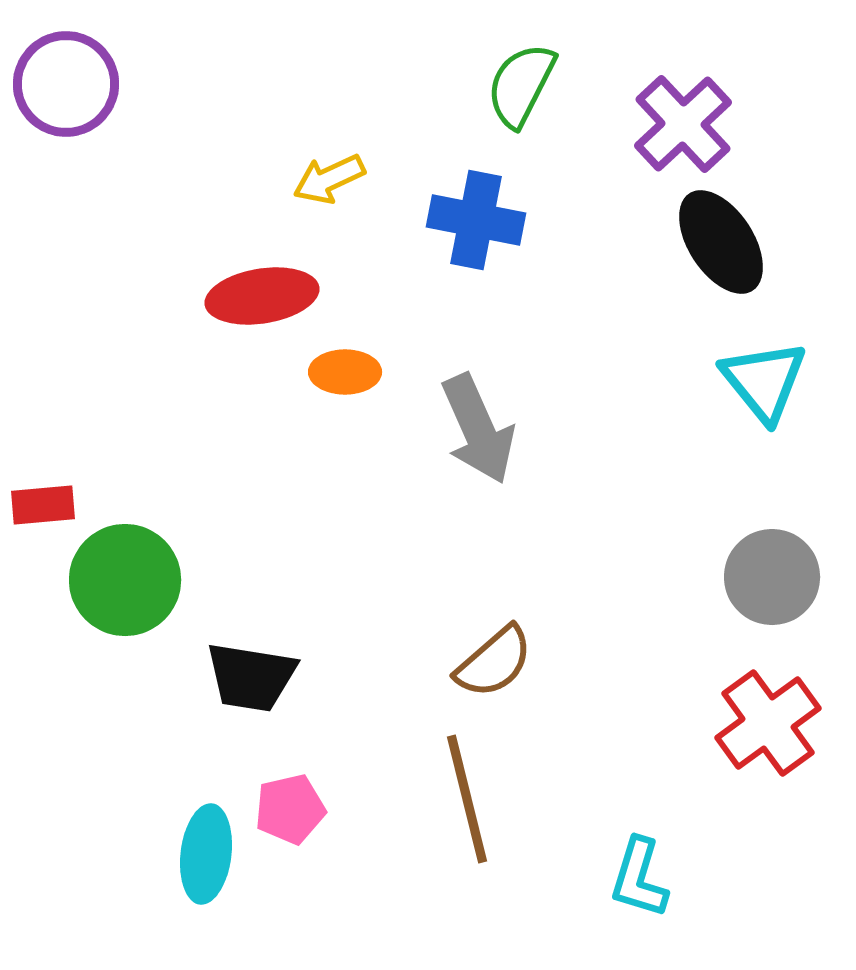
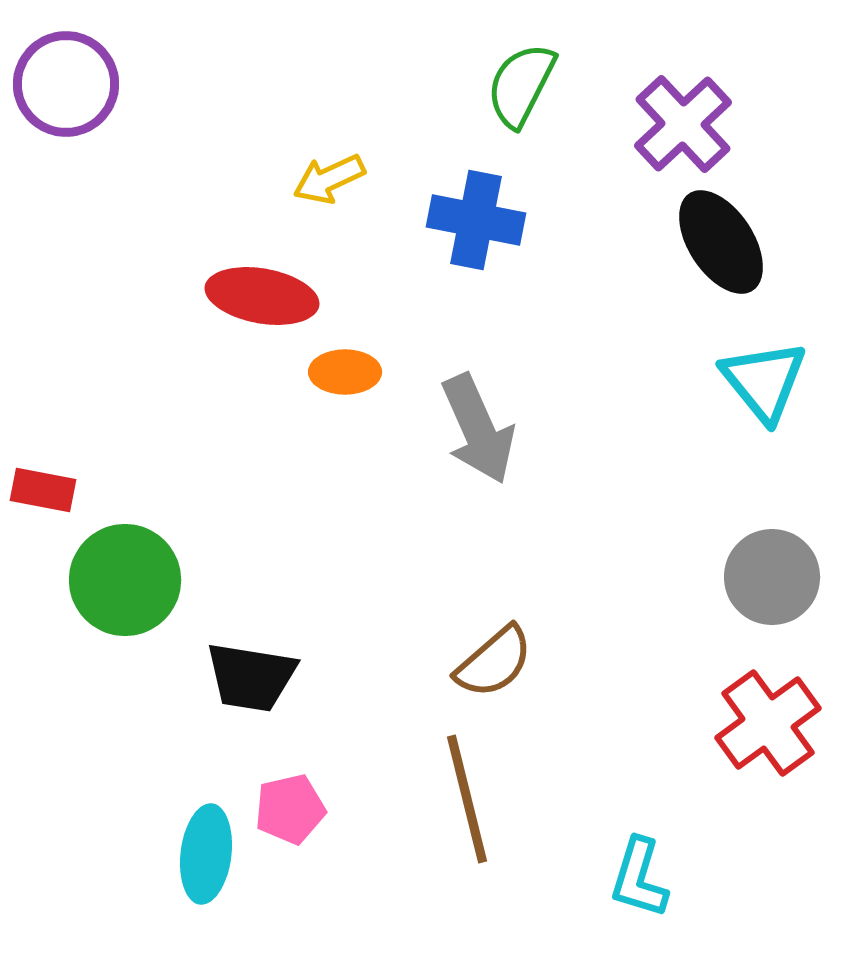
red ellipse: rotated 19 degrees clockwise
red rectangle: moved 15 px up; rotated 16 degrees clockwise
